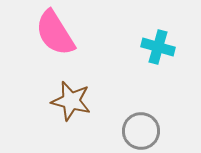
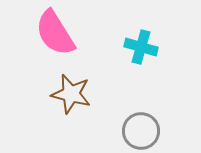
cyan cross: moved 17 px left
brown star: moved 7 px up
